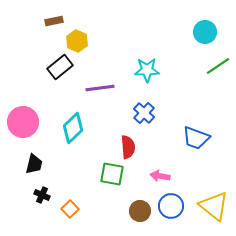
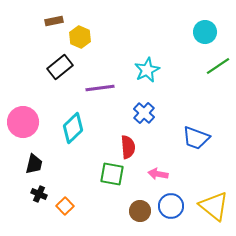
yellow hexagon: moved 3 px right, 4 px up
cyan star: rotated 25 degrees counterclockwise
pink arrow: moved 2 px left, 2 px up
black cross: moved 3 px left, 1 px up
orange square: moved 5 px left, 3 px up
